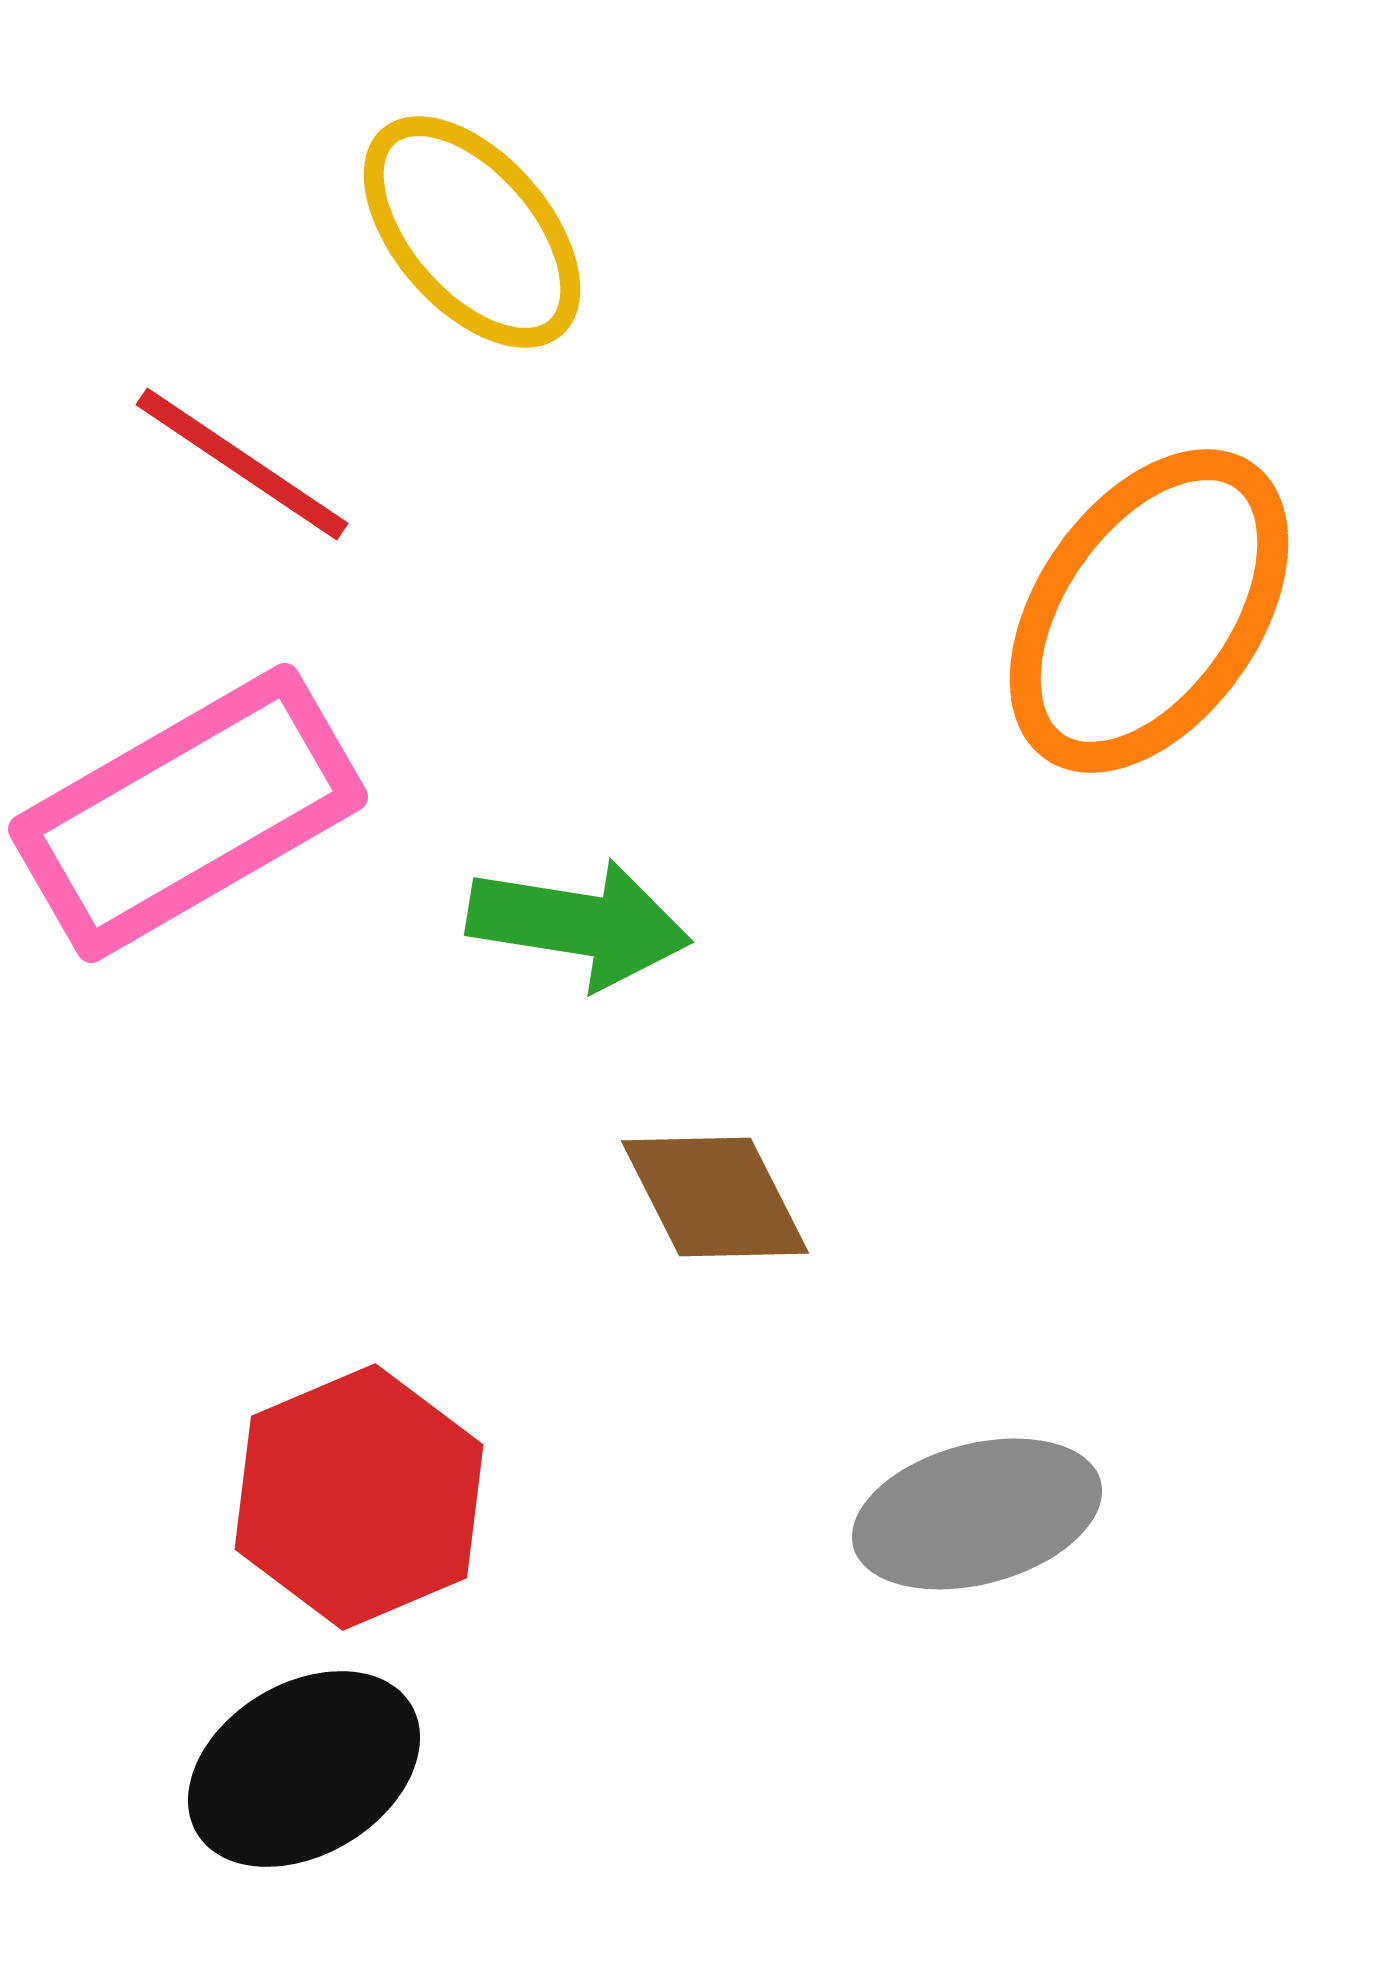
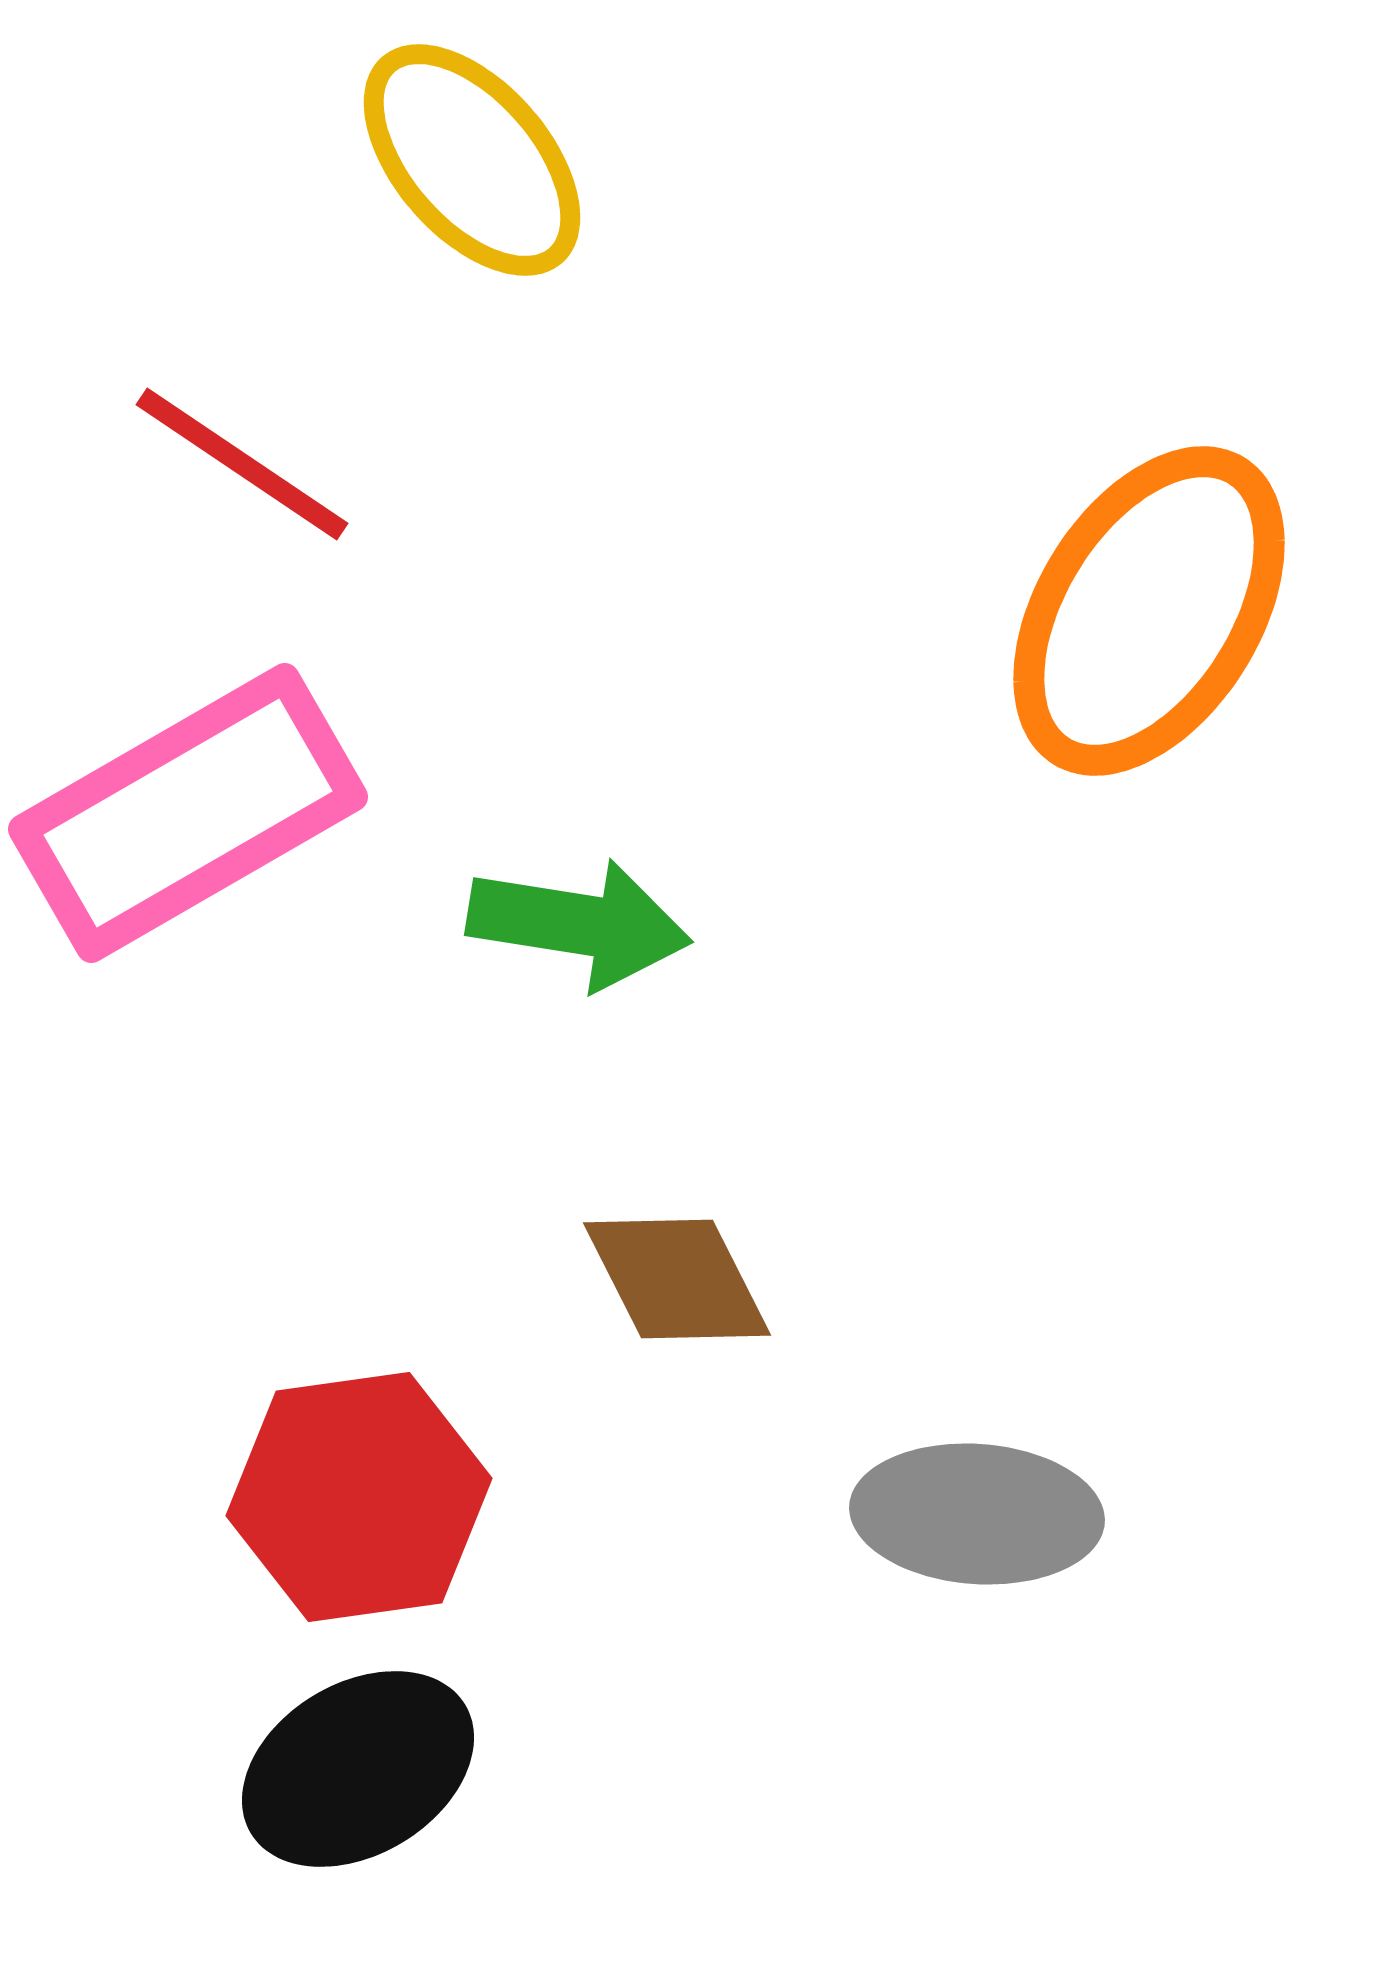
yellow ellipse: moved 72 px up
orange ellipse: rotated 3 degrees counterclockwise
brown diamond: moved 38 px left, 82 px down
red hexagon: rotated 15 degrees clockwise
gray ellipse: rotated 19 degrees clockwise
black ellipse: moved 54 px right
